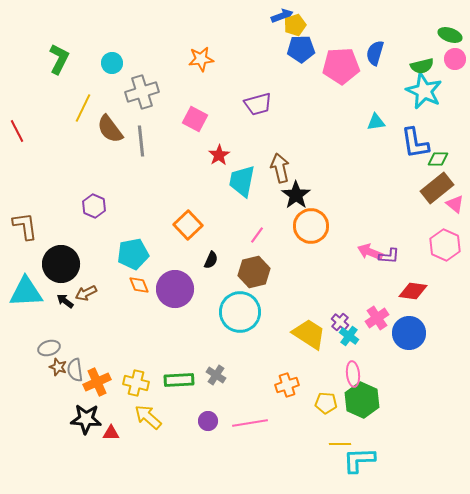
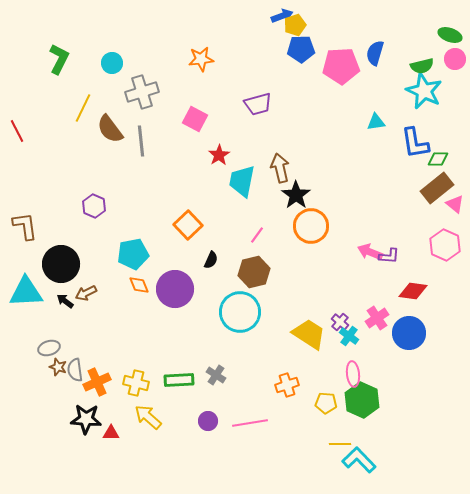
cyan L-shape at (359, 460): rotated 48 degrees clockwise
